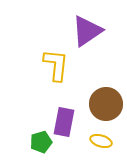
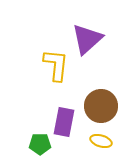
purple triangle: moved 8 px down; rotated 8 degrees counterclockwise
brown circle: moved 5 px left, 2 px down
green pentagon: moved 1 px left, 2 px down; rotated 15 degrees clockwise
